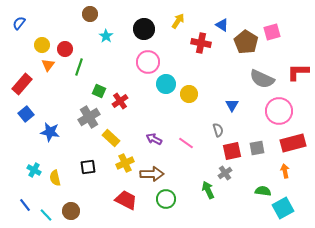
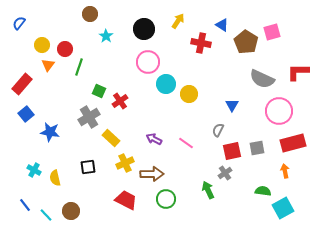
gray semicircle at (218, 130): rotated 136 degrees counterclockwise
